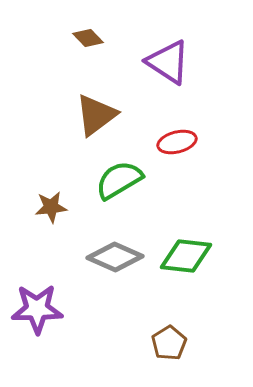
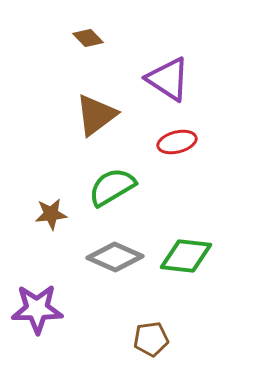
purple triangle: moved 17 px down
green semicircle: moved 7 px left, 7 px down
brown star: moved 7 px down
brown pentagon: moved 18 px left, 4 px up; rotated 24 degrees clockwise
